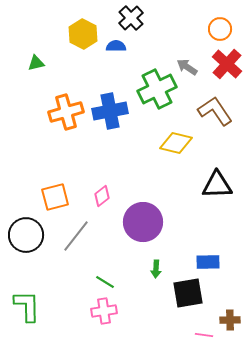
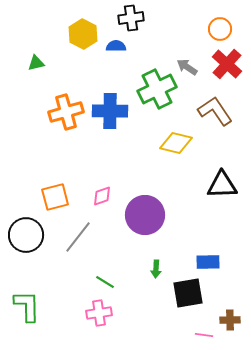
black cross: rotated 35 degrees clockwise
blue cross: rotated 12 degrees clockwise
black triangle: moved 5 px right
pink diamond: rotated 20 degrees clockwise
purple circle: moved 2 px right, 7 px up
gray line: moved 2 px right, 1 px down
pink cross: moved 5 px left, 2 px down
